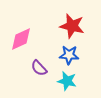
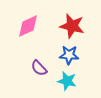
pink diamond: moved 7 px right, 13 px up
